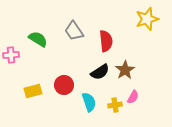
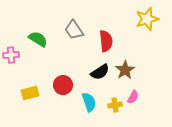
gray trapezoid: moved 1 px up
red circle: moved 1 px left
yellow rectangle: moved 3 px left, 2 px down
